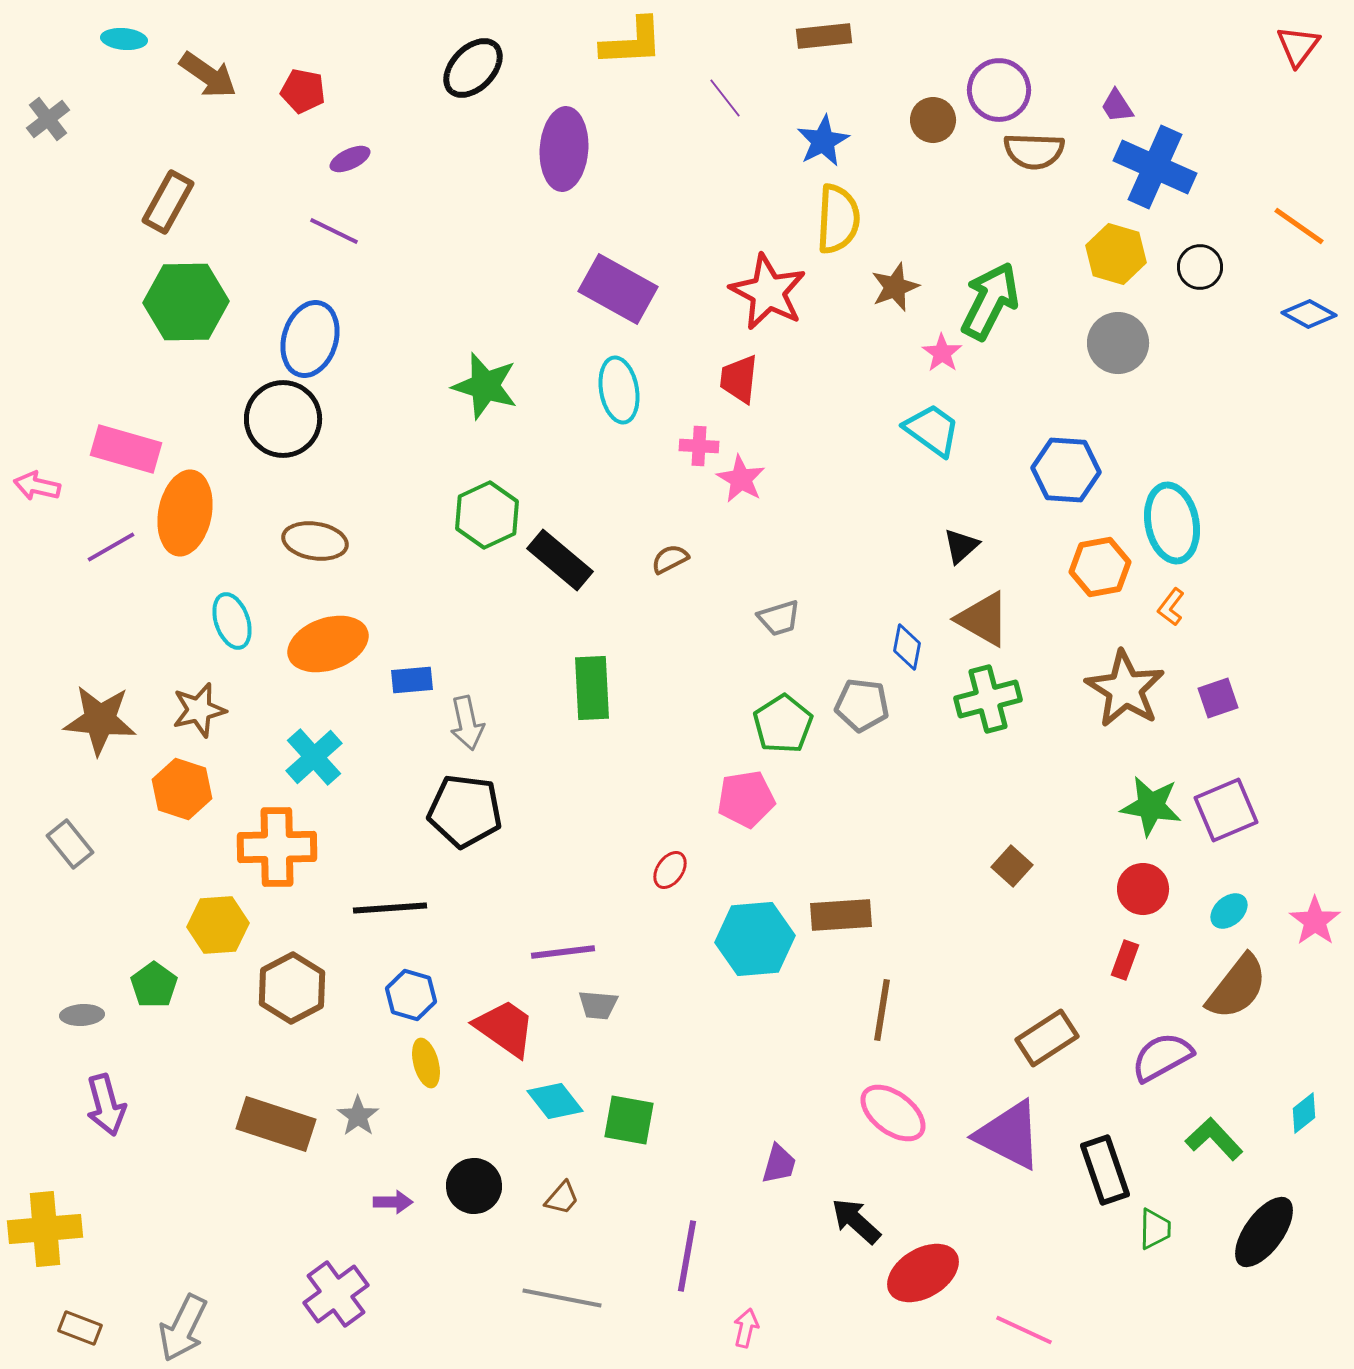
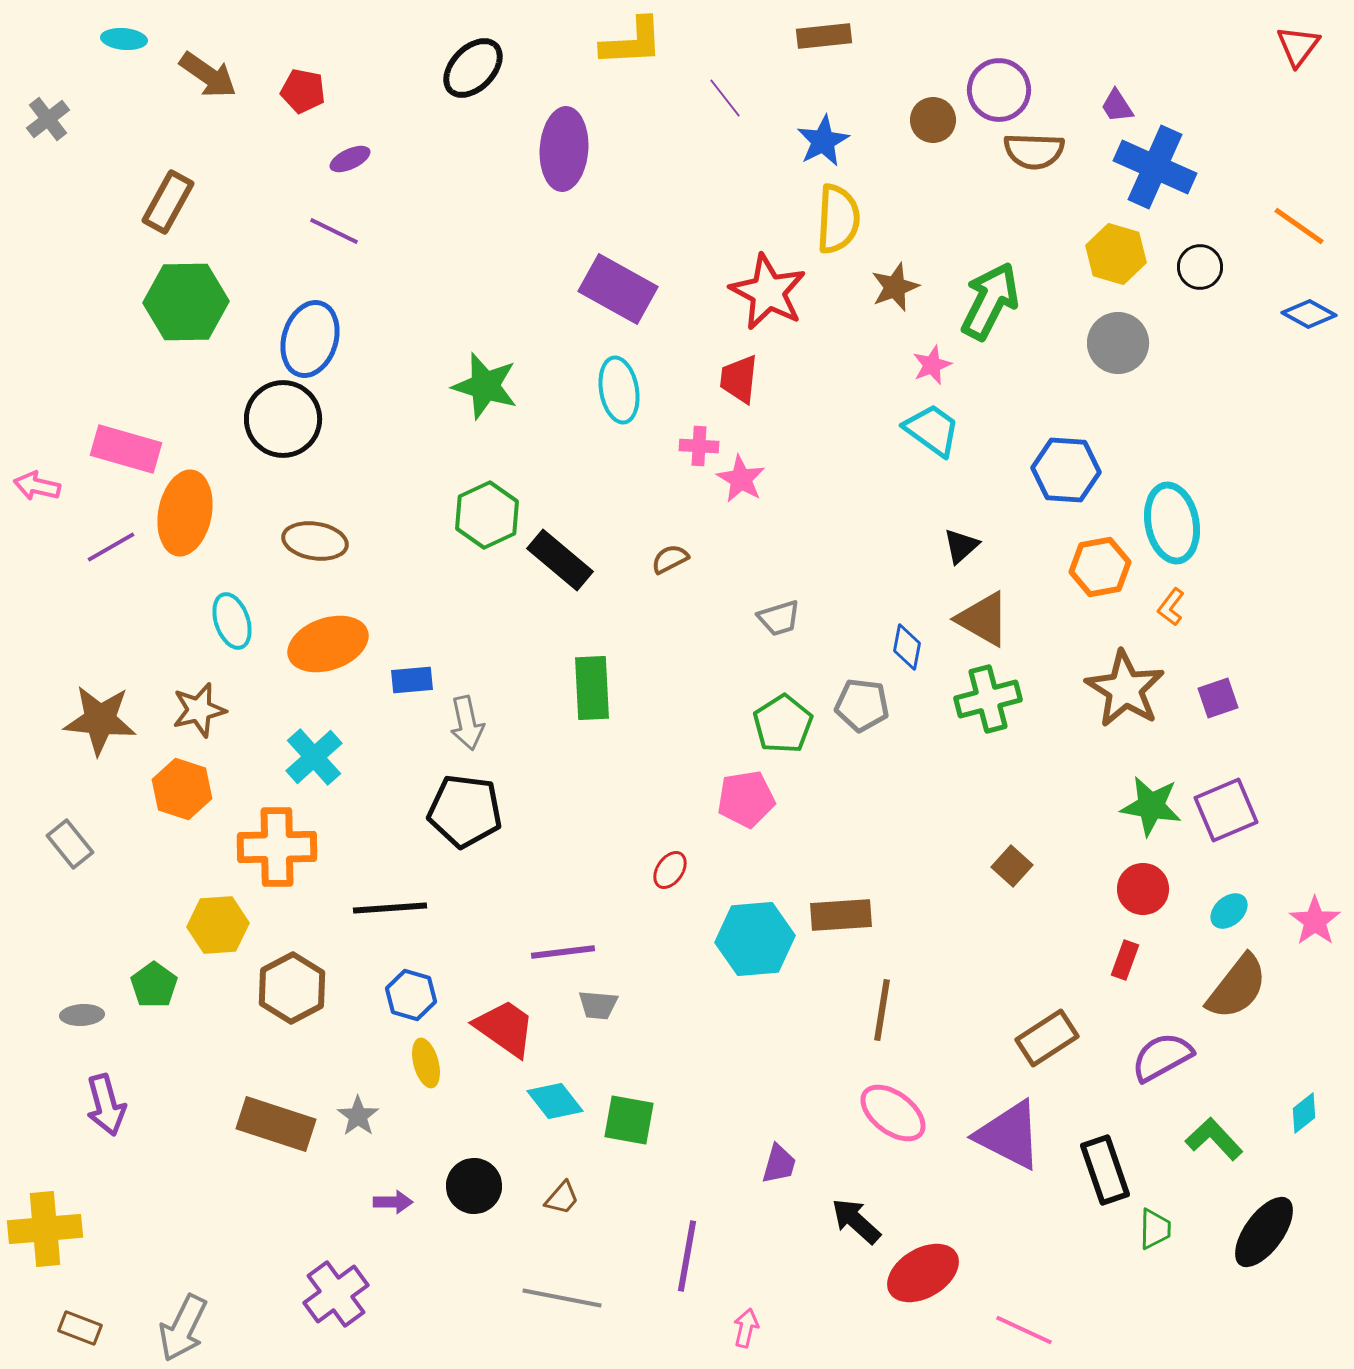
pink star at (942, 353): moved 10 px left, 12 px down; rotated 15 degrees clockwise
